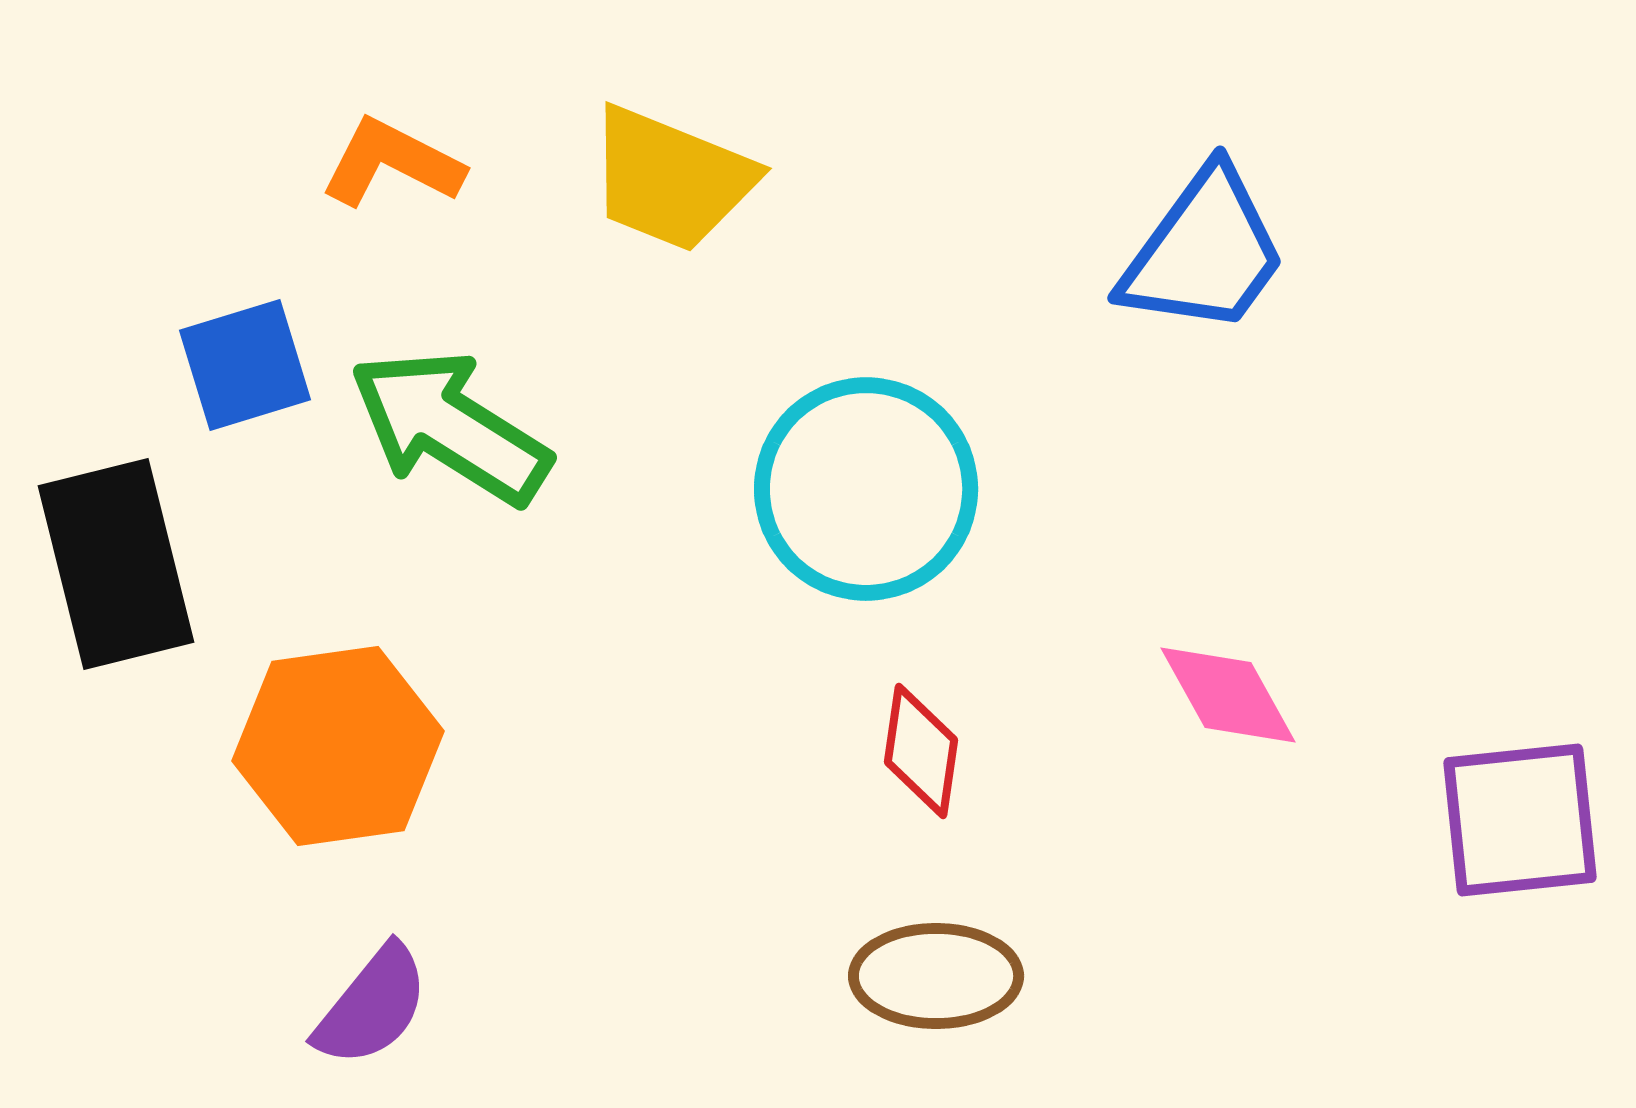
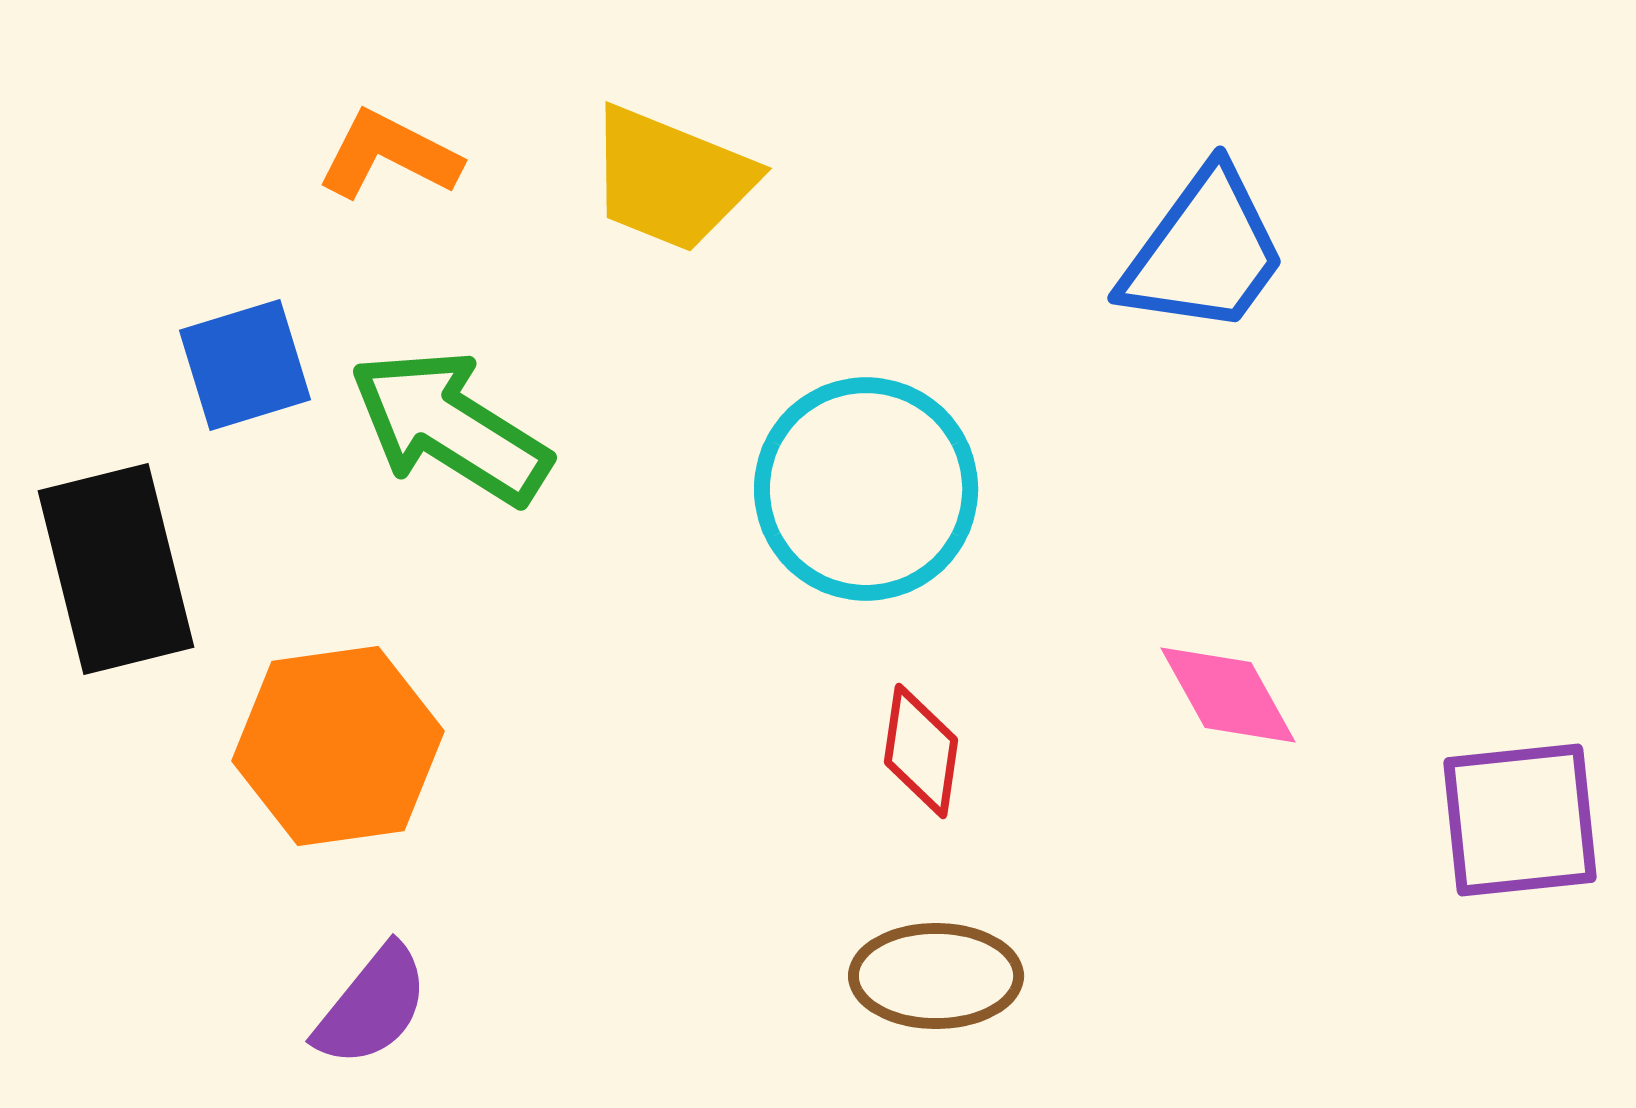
orange L-shape: moved 3 px left, 8 px up
black rectangle: moved 5 px down
